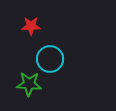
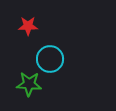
red star: moved 3 px left
